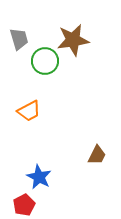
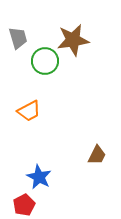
gray trapezoid: moved 1 px left, 1 px up
